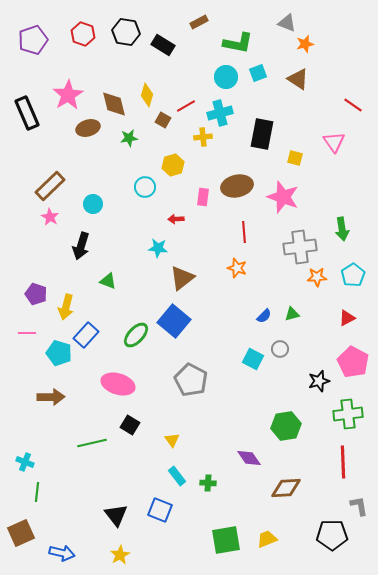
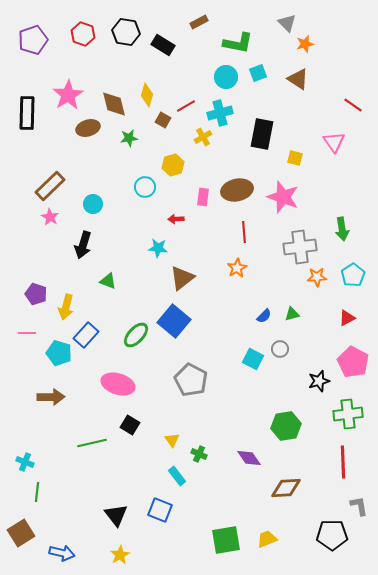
gray triangle at (287, 23): rotated 24 degrees clockwise
black rectangle at (27, 113): rotated 24 degrees clockwise
yellow cross at (203, 137): rotated 24 degrees counterclockwise
brown ellipse at (237, 186): moved 4 px down
black arrow at (81, 246): moved 2 px right, 1 px up
orange star at (237, 268): rotated 24 degrees clockwise
green cross at (208, 483): moved 9 px left, 29 px up; rotated 21 degrees clockwise
brown square at (21, 533): rotated 8 degrees counterclockwise
